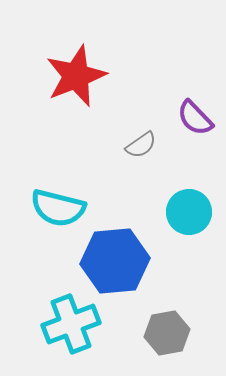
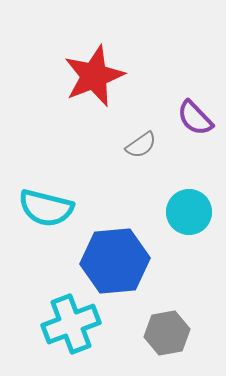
red star: moved 18 px right
cyan semicircle: moved 12 px left
